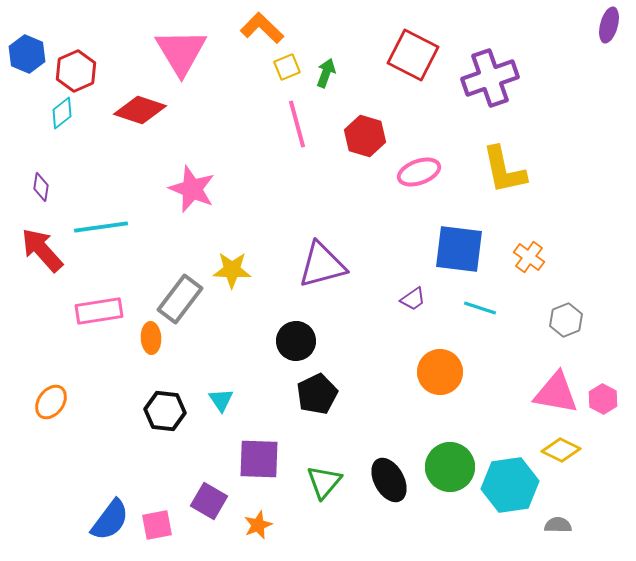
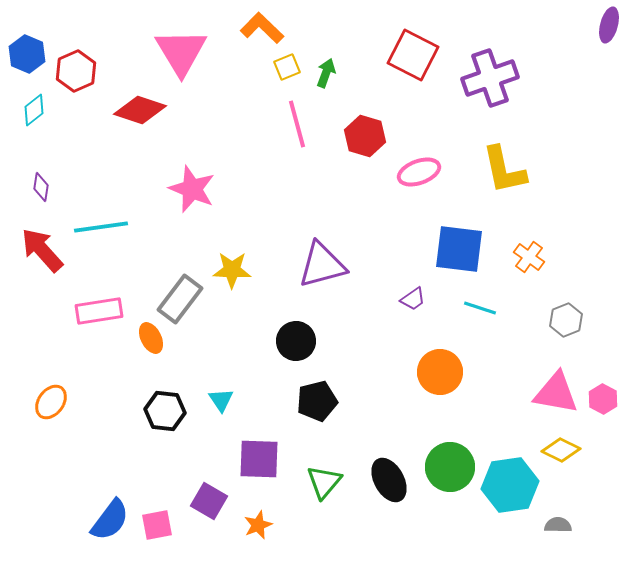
cyan diamond at (62, 113): moved 28 px left, 3 px up
orange ellipse at (151, 338): rotated 24 degrees counterclockwise
black pentagon at (317, 394): moved 7 px down; rotated 12 degrees clockwise
